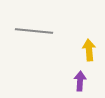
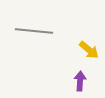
yellow arrow: rotated 135 degrees clockwise
